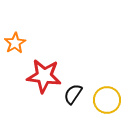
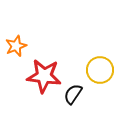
orange star: moved 1 px right, 3 px down; rotated 10 degrees clockwise
yellow circle: moved 7 px left, 30 px up
